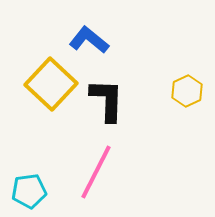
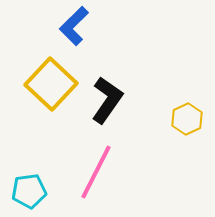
blue L-shape: moved 15 px left, 14 px up; rotated 84 degrees counterclockwise
yellow hexagon: moved 28 px down
black L-shape: rotated 33 degrees clockwise
